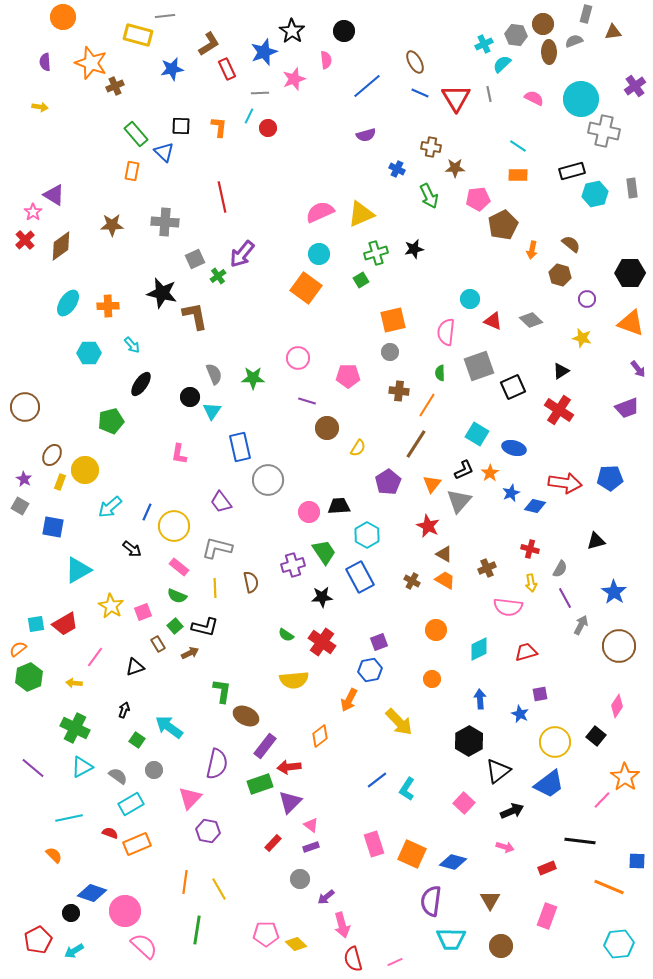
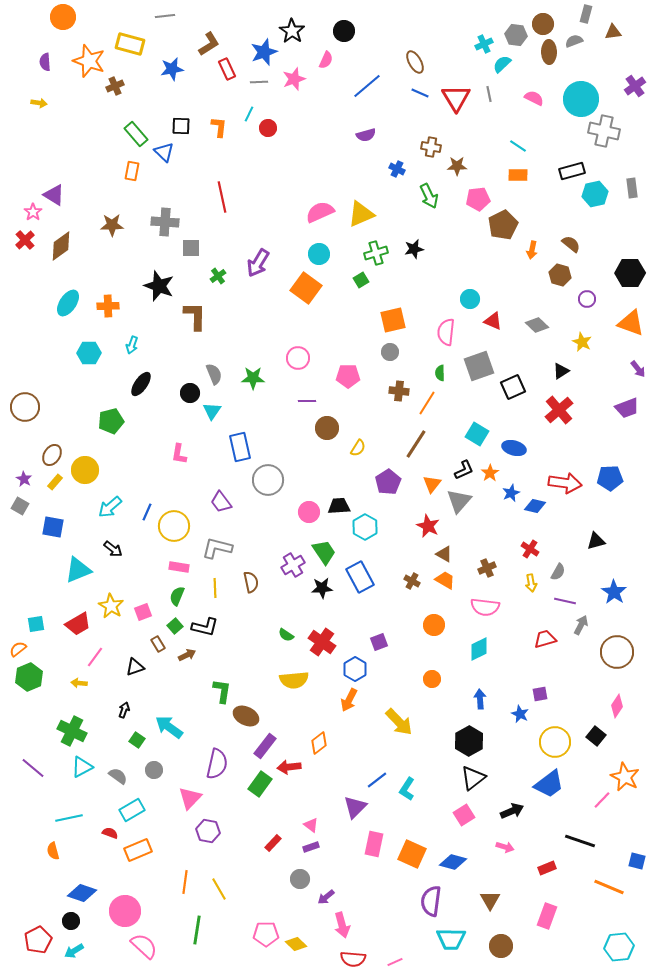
yellow rectangle at (138, 35): moved 8 px left, 9 px down
pink semicircle at (326, 60): rotated 30 degrees clockwise
orange star at (91, 63): moved 2 px left, 2 px up
gray line at (260, 93): moved 1 px left, 11 px up
yellow arrow at (40, 107): moved 1 px left, 4 px up
cyan line at (249, 116): moved 2 px up
brown star at (455, 168): moved 2 px right, 2 px up
purple arrow at (242, 254): moved 16 px right, 9 px down; rotated 8 degrees counterclockwise
gray square at (195, 259): moved 4 px left, 11 px up; rotated 24 degrees clockwise
black star at (162, 293): moved 3 px left, 7 px up; rotated 8 degrees clockwise
brown L-shape at (195, 316): rotated 12 degrees clockwise
gray diamond at (531, 320): moved 6 px right, 5 px down
yellow star at (582, 338): moved 4 px down; rotated 12 degrees clockwise
cyan arrow at (132, 345): rotated 60 degrees clockwise
black circle at (190, 397): moved 4 px up
purple line at (307, 401): rotated 18 degrees counterclockwise
orange line at (427, 405): moved 2 px up
red cross at (559, 410): rotated 16 degrees clockwise
yellow rectangle at (60, 482): moved 5 px left; rotated 21 degrees clockwise
cyan hexagon at (367, 535): moved 2 px left, 8 px up
black arrow at (132, 549): moved 19 px left
red cross at (530, 549): rotated 18 degrees clockwise
purple cross at (293, 565): rotated 15 degrees counterclockwise
pink rectangle at (179, 567): rotated 30 degrees counterclockwise
gray semicircle at (560, 569): moved 2 px left, 3 px down
cyan triangle at (78, 570): rotated 8 degrees clockwise
green semicircle at (177, 596): rotated 90 degrees clockwise
black star at (322, 597): moved 9 px up
purple line at (565, 598): moved 3 px down; rotated 50 degrees counterclockwise
pink semicircle at (508, 607): moved 23 px left
red trapezoid at (65, 624): moved 13 px right
orange circle at (436, 630): moved 2 px left, 5 px up
brown circle at (619, 646): moved 2 px left, 6 px down
red trapezoid at (526, 652): moved 19 px right, 13 px up
brown arrow at (190, 653): moved 3 px left, 2 px down
blue hexagon at (370, 670): moved 15 px left, 1 px up; rotated 20 degrees counterclockwise
yellow arrow at (74, 683): moved 5 px right
green cross at (75, 728): moved 3 px left, 3 px down
orange diamond at (320, 736): moved 1 px left, 7 px down
black triangle at (498, 771): moved 25 px left, 7 px down
orange star at (625, 777): rotated 8 degrees counterclockwise
green rectangle at (260, 784): rotated 35 degrees counterclockwise
purple triangle at (290, 802): moved 65 px right, 5 px down
pink square at (464, 803): moved 12 px down; rotated 15 degrees clockwise
cyan rectangle at (131, 804): moved 1 px right, 6 px down
black line at (580, 841): rotated 12 degrees clockwise
orange rectangle at (137, 844): moved 1 px right, 6 px down
pink rectangle at (374, 844): rotated 30 degrees clockwise
orange semicircle at (54, 855): moved 1 px left, 4 px up; rotated 150 degrees counterclockwise
blue square at (637, 861): rotated 12 degrees clockwise
blue diamond at (92, 893): moved 10 px left
black circle at (71, 913): moved 8 px down
cyan hexagon at (619, 944): moved 3 px down
red semicircle at (353, 959): rotated 70 degrees counterclockwise
